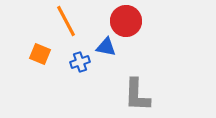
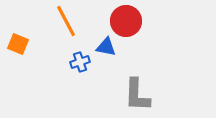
orange square: moved 22 px left, 10 px up
